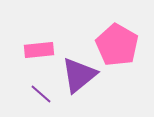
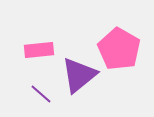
pink pentagon: moved 2 px right, 4 px down
